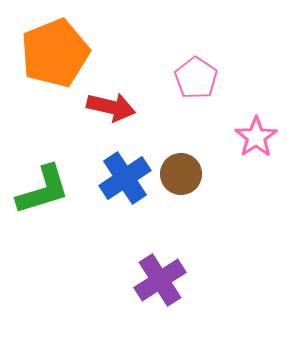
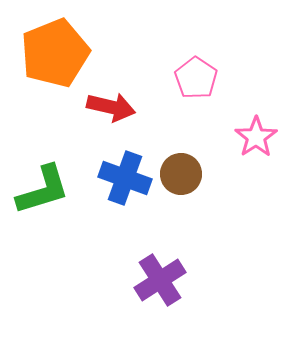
blue cross: rotated 36 degrees counterclockwise
